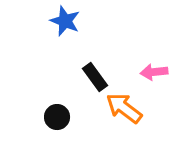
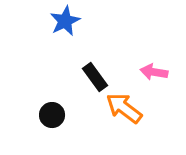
blue star: rotated 24 degrees clockwise
pink arrow: rotated 16 degrees clockwise
black circle: moved 5 px left, 2 px up
